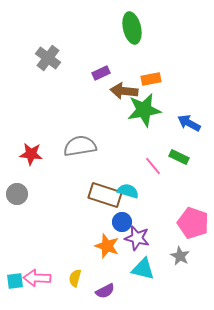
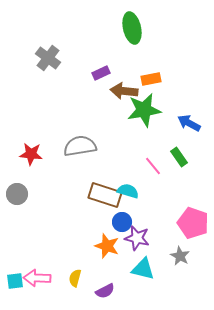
green rectangle: rotated 30 degrees clockwise
